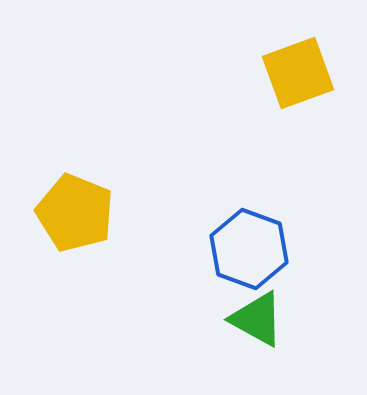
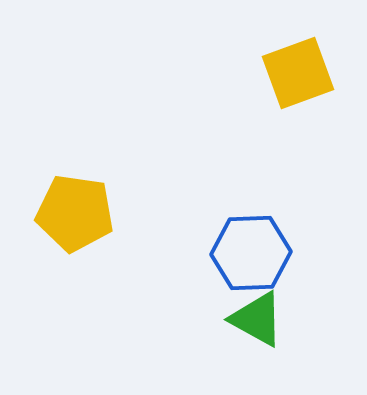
yellow pentagon: rotated 14 degrees counterclockwise
blue hexagon: moved 2 px right, 4 px down; rotated 22 degrees counterclockwise
